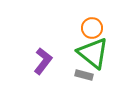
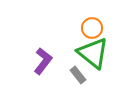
gray rectangle: moved 6 px left; rotated 36 degrees clockwise
